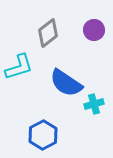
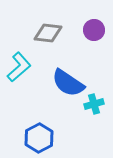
gray diamond: rotated 44 degrees clockwise
cyan L-shape: rotated 24 degrees counterclockwise
blue semicircle: moved 2 px right
blue hexagon: moved 4 px left, 3 px down
